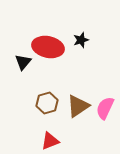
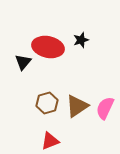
brown triangle: moved 1 px left
